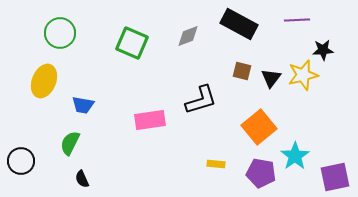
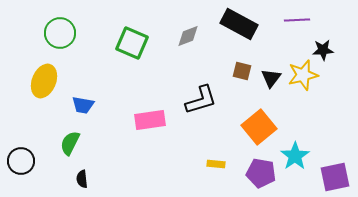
black semicircle: rotated 18 degrees clockwise
